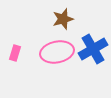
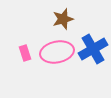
pink rectangle: moved 10 px right; rotated 35 degrees counterclockwise
